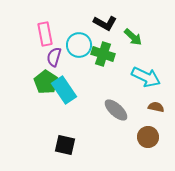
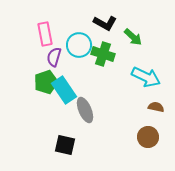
green pentagon: rotated 20 degrees clockwise
gray ellipse: moved 31 px left; rotated 25 degrees clockwise
